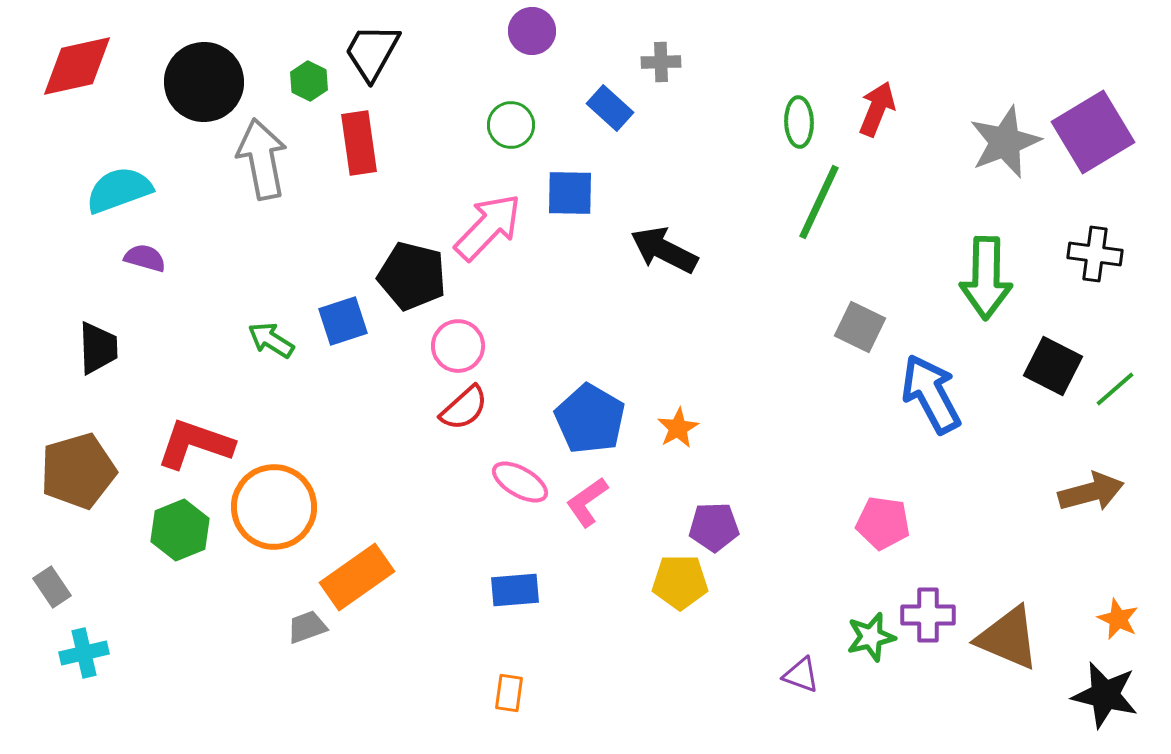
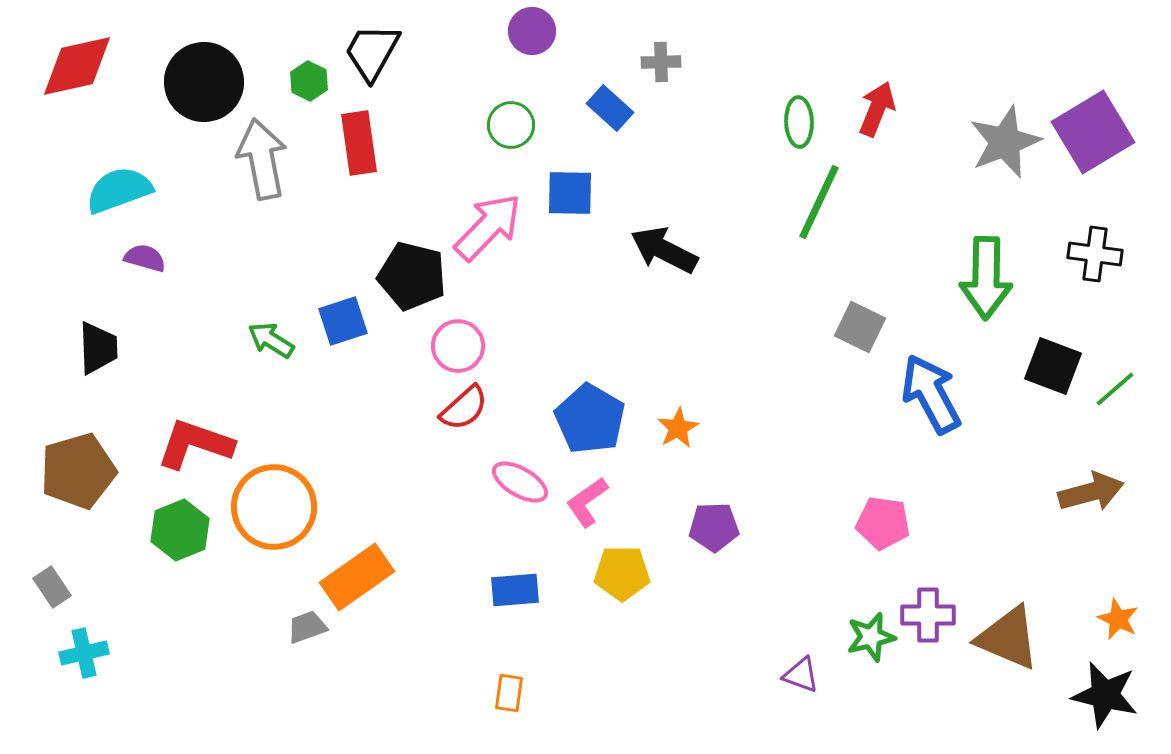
black square at (1053, 366): rotated 6 degrees counterclockwise
yellow pentagon at (680, 582): moved 58 px left, 9 px up
